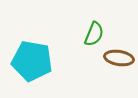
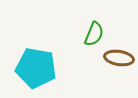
cyan pentagon: moved 4 px right, 7 px down
